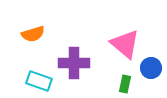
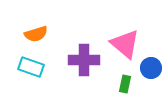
orange semicircle: moved 3 px right
purple cross: moved 10 px right, 3 px up
cyan rectangle: moved 8 px left, 14 px up
